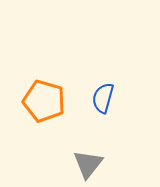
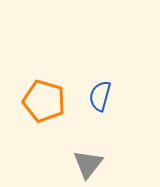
blue semicircle: moved 3 px left, 2 px up
